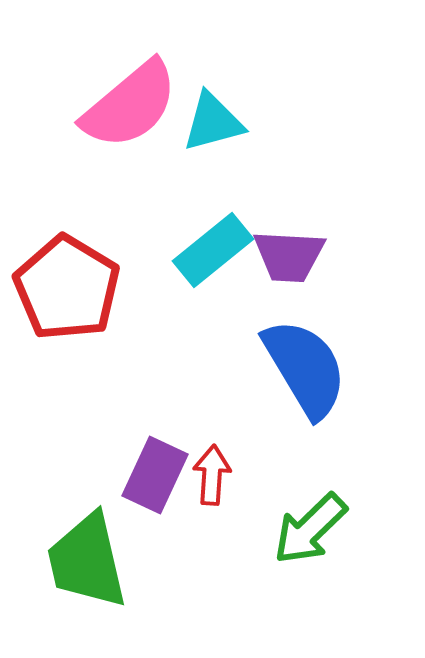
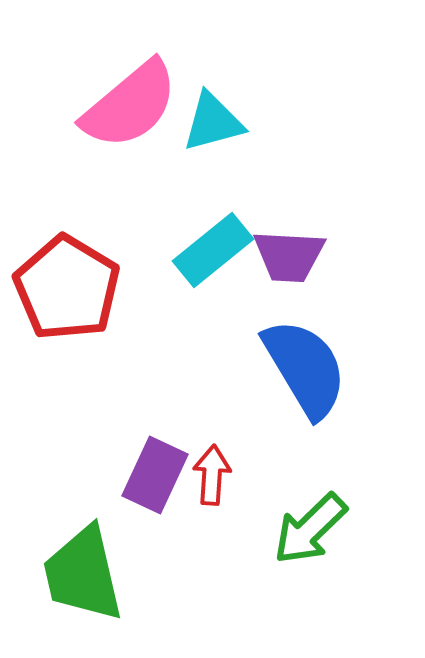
green trapezoid: moved 4 px left, 13 px down
